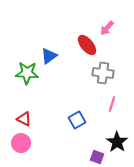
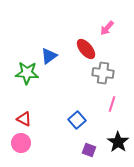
red ellipse: moved 1 px left, 4 px down
blue square: rotated 12 degrees counterclockwise
black star: moved 1 px right
purple square: moved 8 px left, 7 px up
